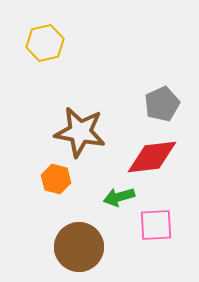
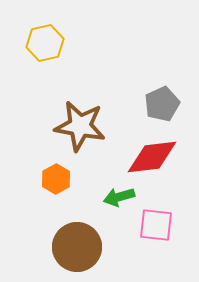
brown star: moved 6 px up
orange hexagon: rotated 16 degrees clockwise
pink square: rotated 9 degrees clockwise
brown circle: moved 2 px left
